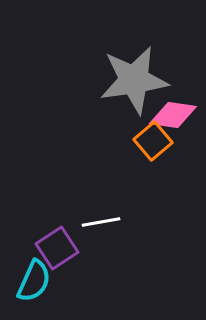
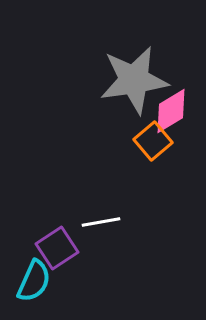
pink diamond: moved 2 px left, 4 px up; rotated 39 degrees counterclockwise
